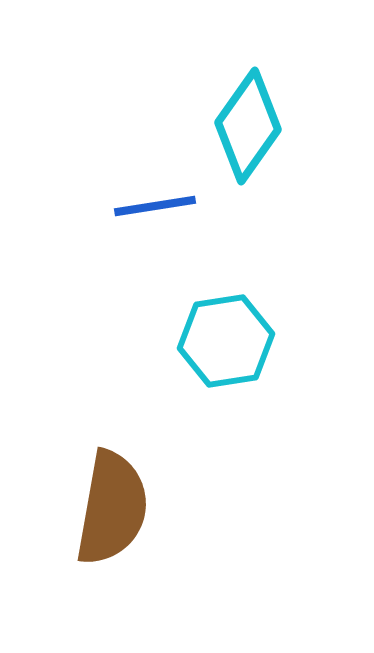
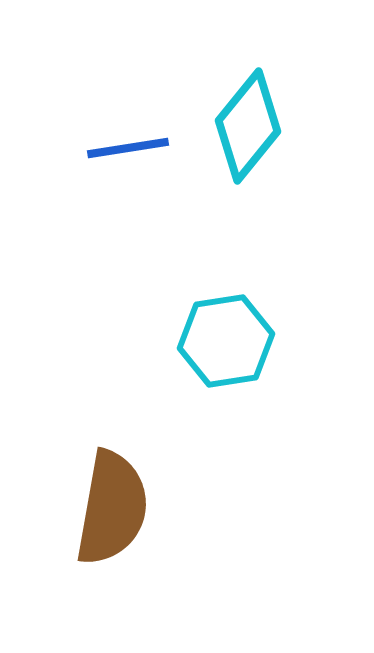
cyan diamond: rotated 4 degrees clockwise
blue line: moved 27 px left, 58 px up
